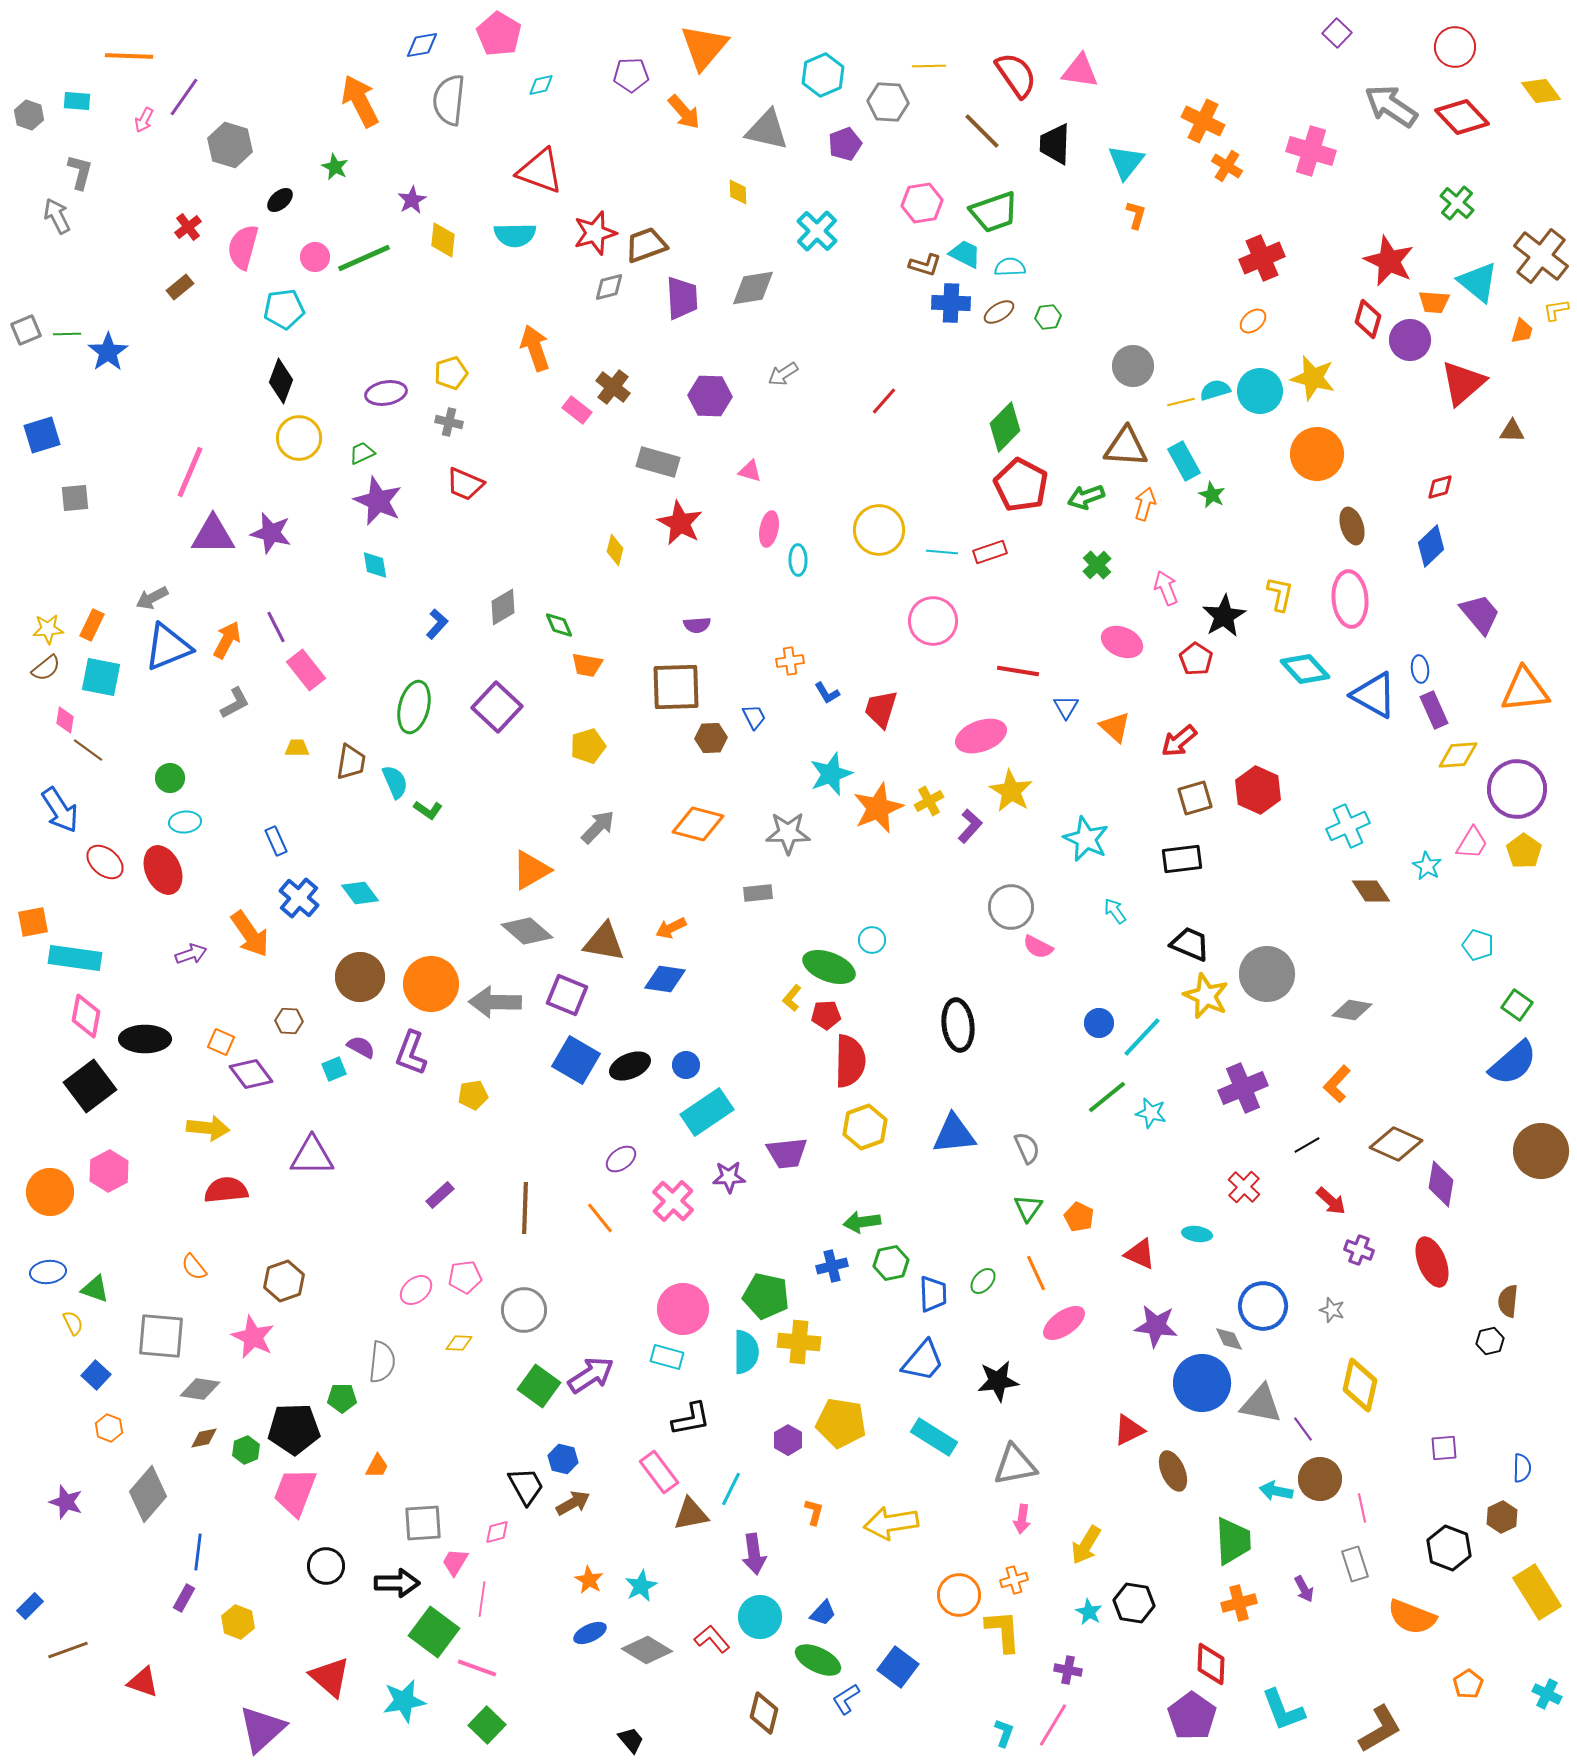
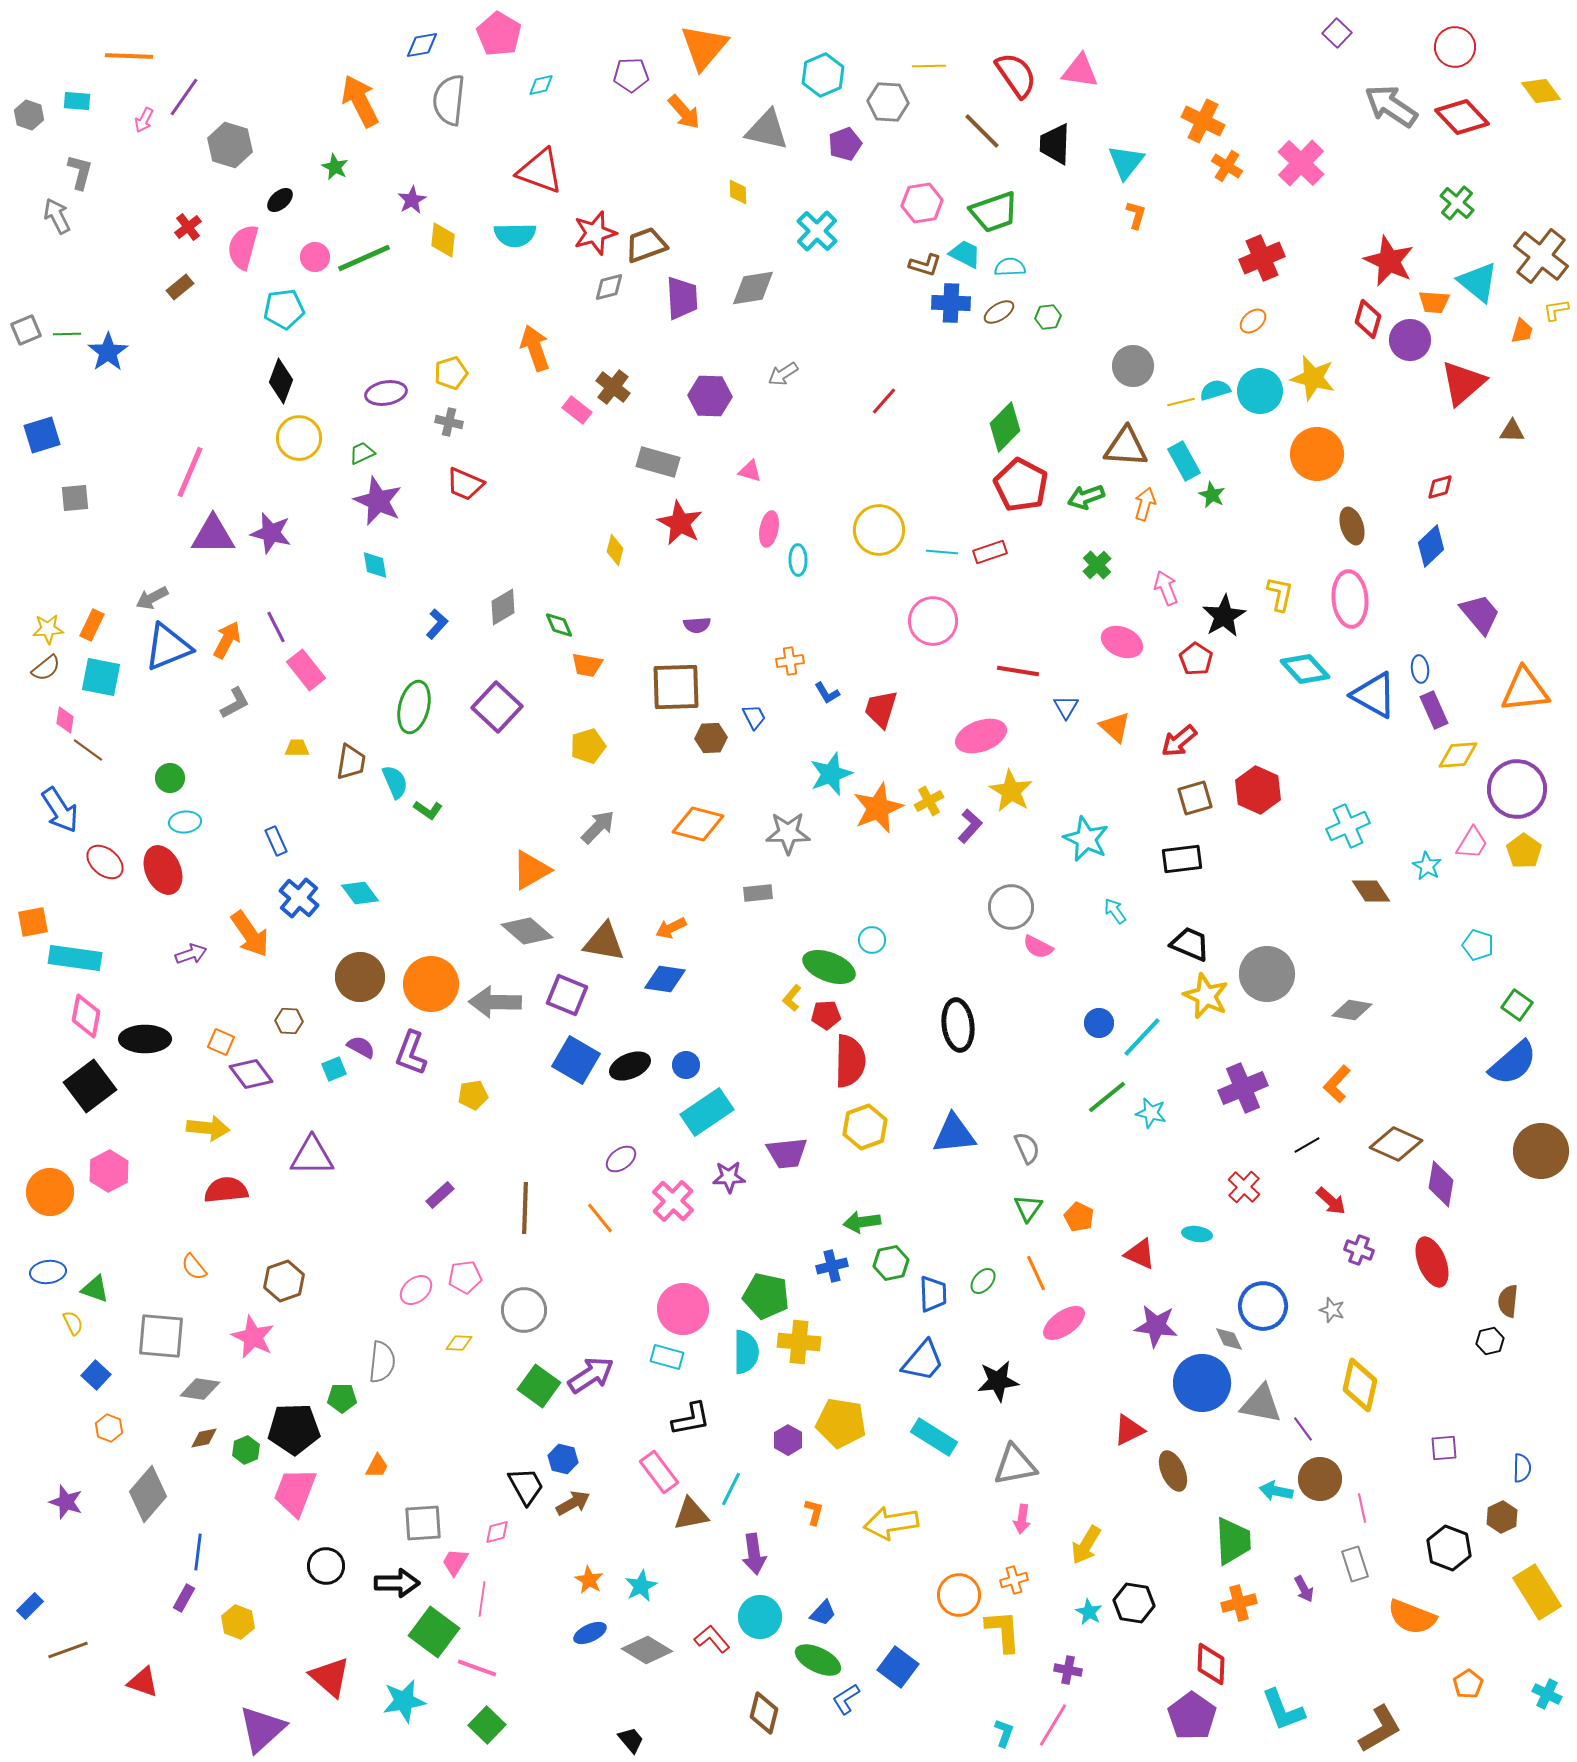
pink cross at (1311, 151): moved 10 px left, 12 px down; rotated 27 degrees clockwise
